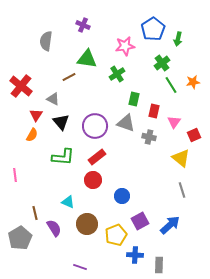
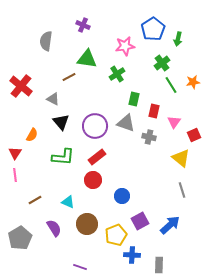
red triangle at (36, 115): moved 21 px left, 38 px down
brown line at (35, 213): moved 13 px up; rotated 72 degrees clockwise
blue cross at (135, 255): moved 3 px left
